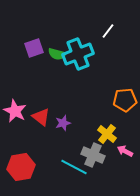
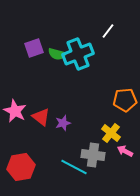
yellow cross: moved 4 px right, 1 px up
gray cross: rotated 15 degrees counterclockwise
